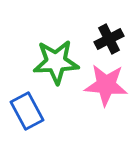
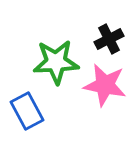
pink star: moved 1 px left; rotated 6 degrees clockwise
